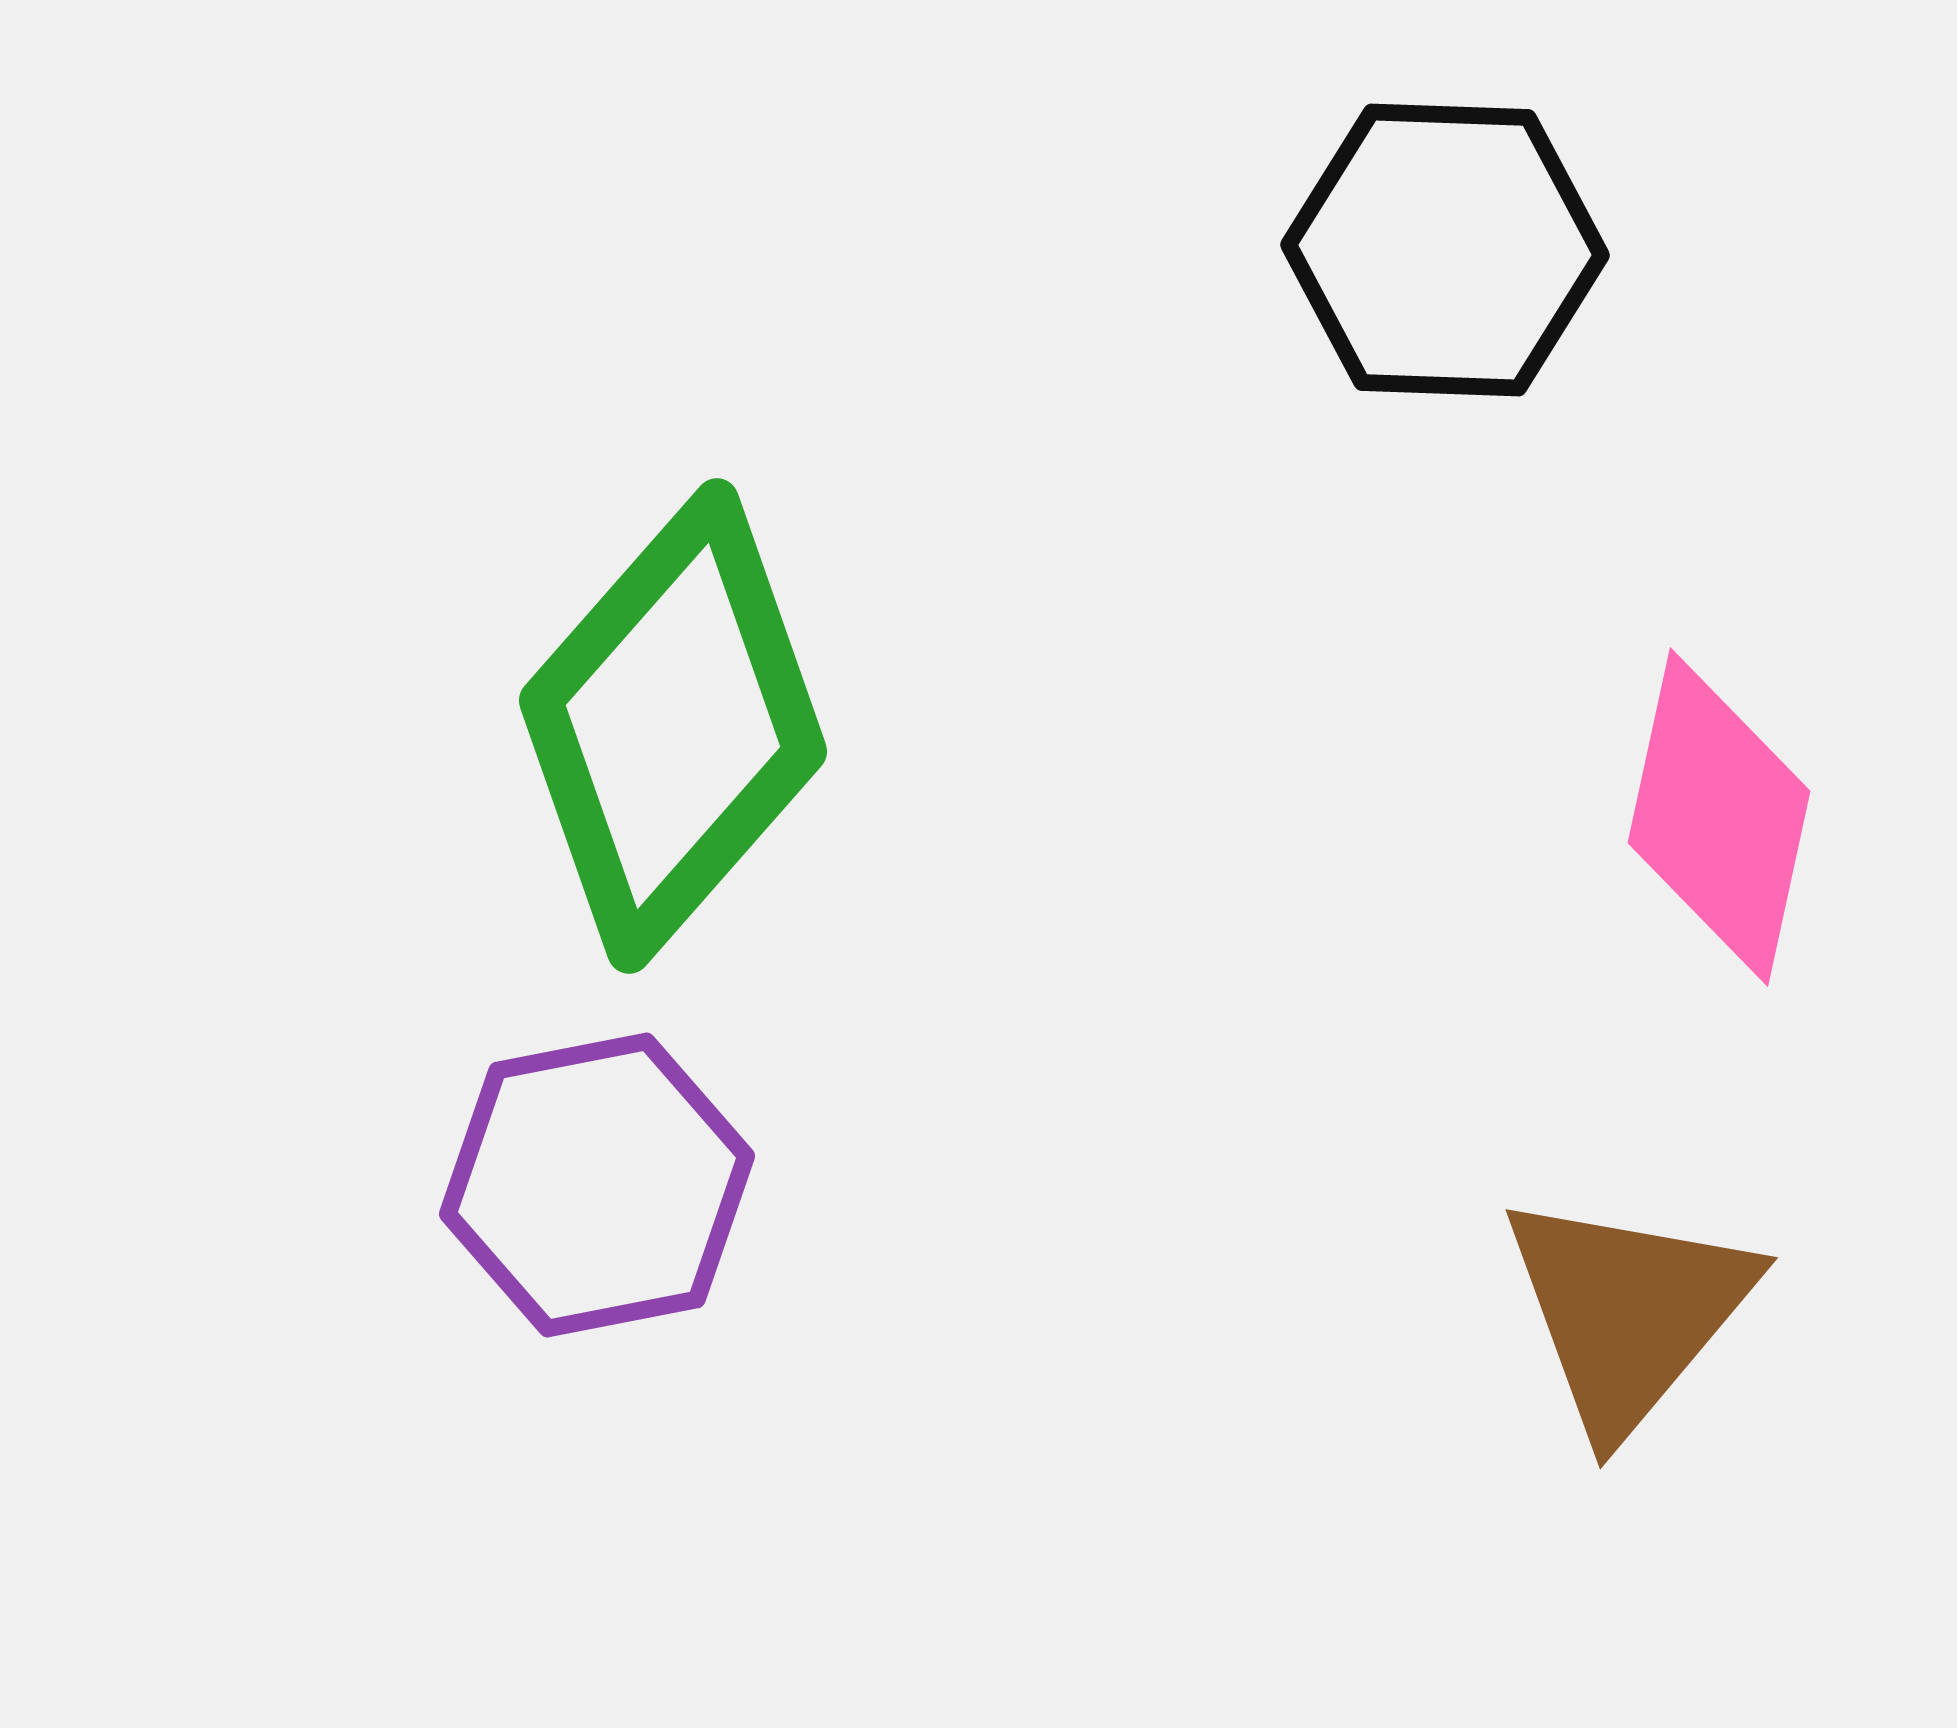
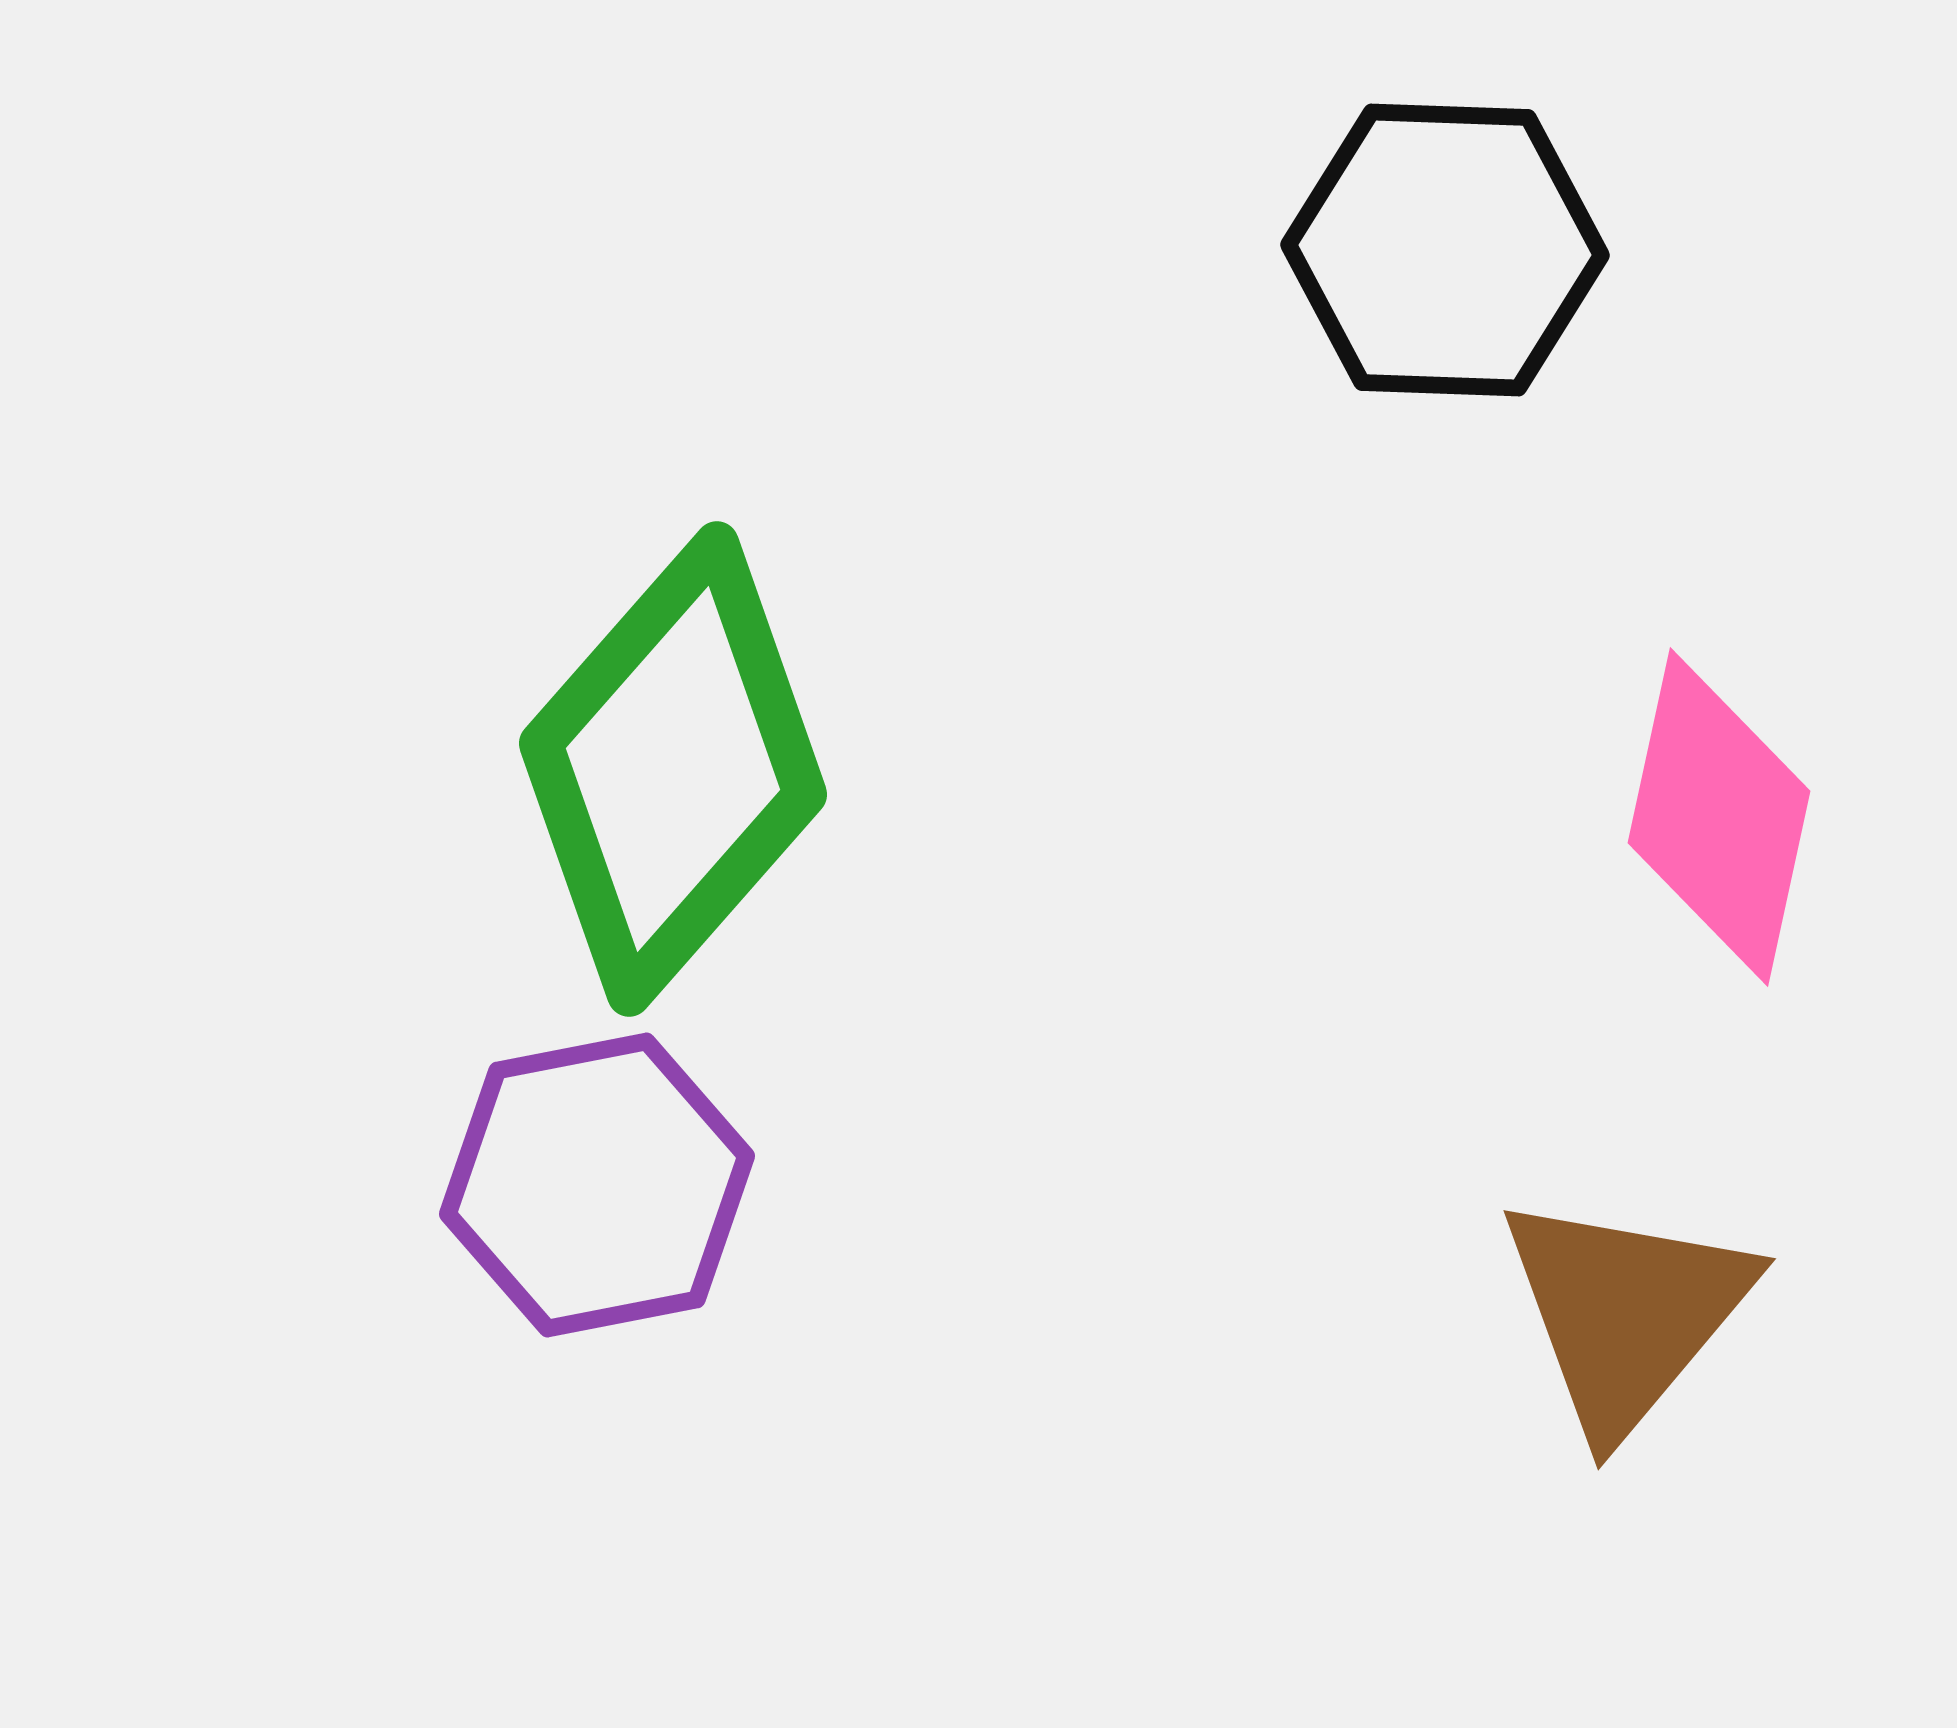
green diamond: moved 43 px down
brown triangle: moved 2 px left, 1 px down
